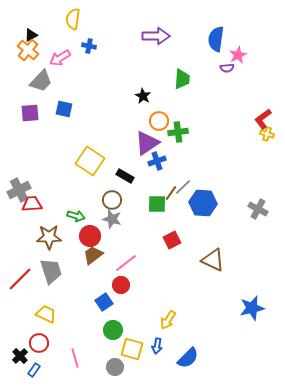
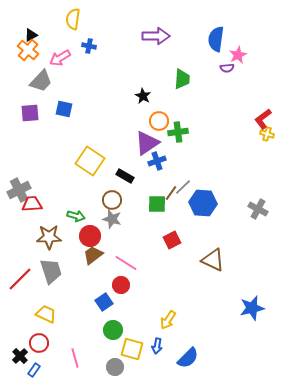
pink line at (126, 263): rotated 70 degrees clockwise
